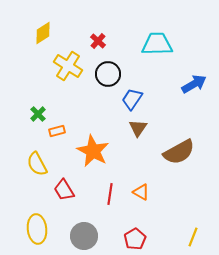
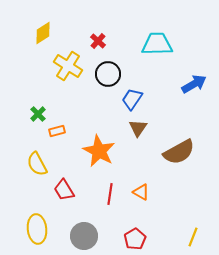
orange star: moved 6 px right
